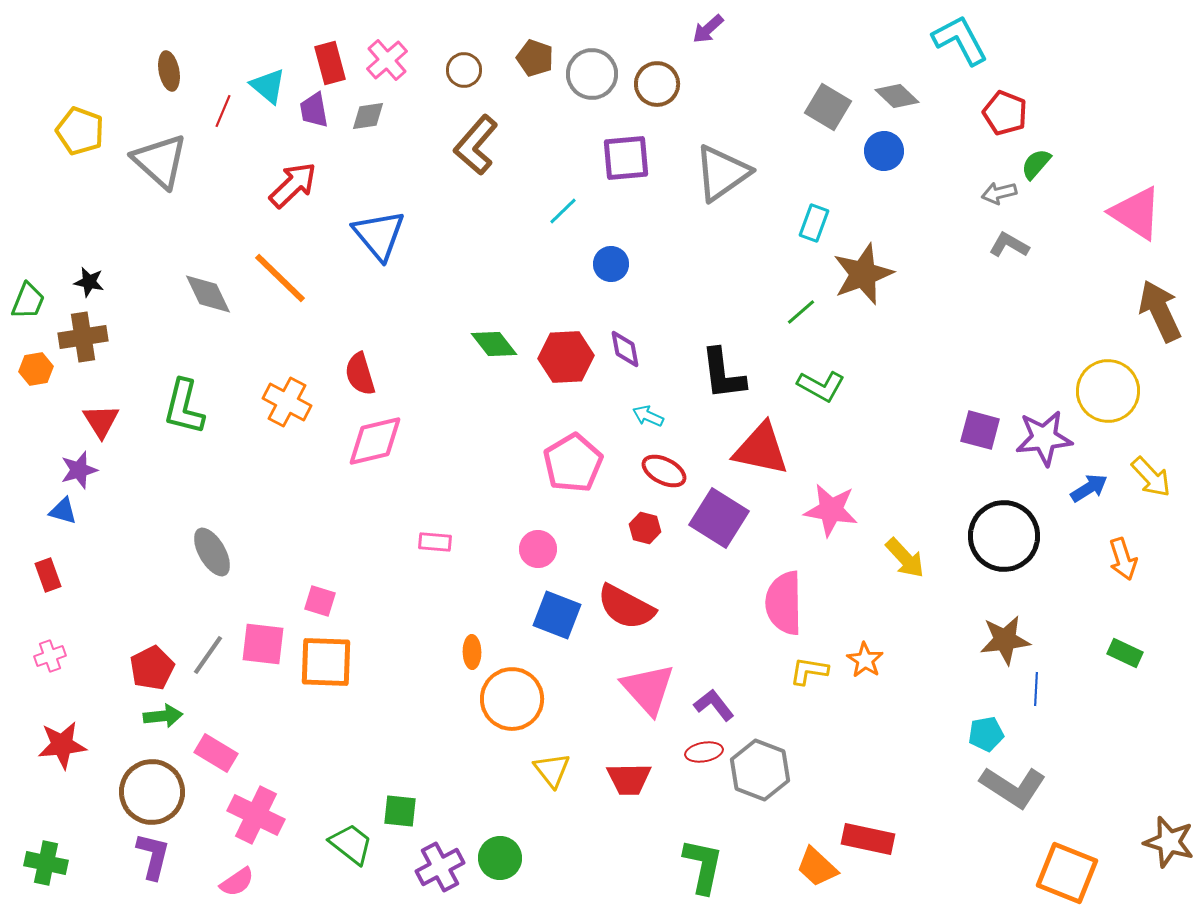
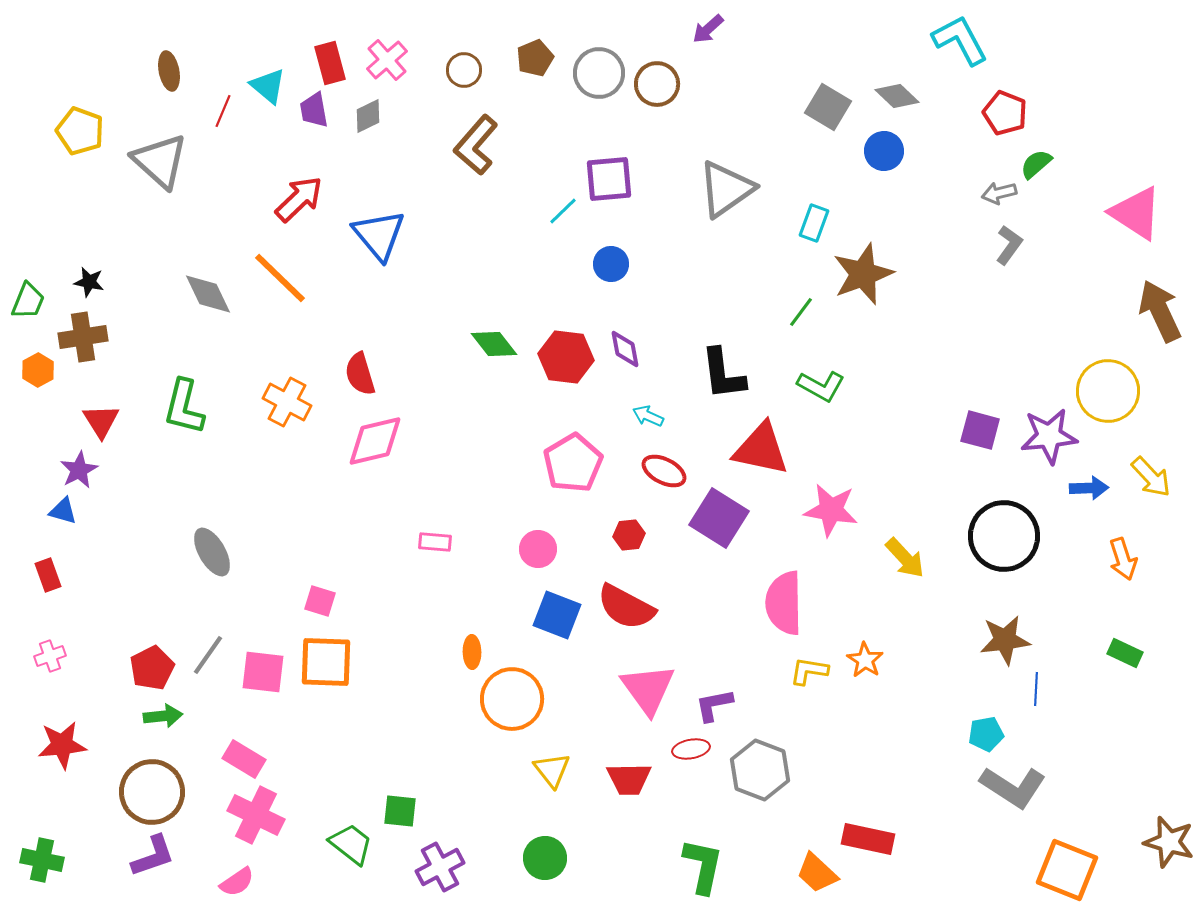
brown pentagon at (535, 58): rotated 30 degrees clockwise
gray circle at (592, 74): moved 7 px right, 1 px up
gray diamond at (368, 116): rotated 18 degrees counterclockwise
purple square at (626, 158): moved 17 px left, 21 px down
green semicircle at (1036, 164): rotated 8 degrees clockwise
gray triangle at (722, 173): moved 4 px right, 16 px down
red arrow at (293, 185): moved 6 px right, 14 px down
gray L-shape at (1009, 245): rotated 96 degrees clockwise
green line at (801, 312): rotated 12 degrees counterclockwise
red hexagon at (566, 357): rotated 10 degrees clockwise
orange hexagon at (36, 369): moved 2 px right, 1 px down; rotated 20 degrees counterclockwise
purple star at (1044, 438): moved 5 px right, 2 px up
purple star at (79, 470): rotated 12 degrees counterclockwise
blue arrow at (1089, 488): rotated 30 degrees clockwise
red hexagon at (645, 528): moved 16 px left, 7 px down; rotated 20 degrees counterclockwise
pink square at (263, 644): moved 28 px down
pink triangle at (648, 689): rotated 6 degrees clockwise
purple L-shape at (714, 705): rotated 63 degrees counterclockwise
red ellipse at (704, 752): moved 13 px left, 3 px up
pink rectangle at (216, 753): moved 28 px right, 6 px down
purple L-shape at (153, 856): rotated 57 degrees clockwise
green circle at (500, 858): moved 45 px right
green cross at (46, 863): moved 4 px left, 3 px up
orange trapezoid at (817, 867): moved 6 px down
orange square at (1067, 873): moved 3 px up
